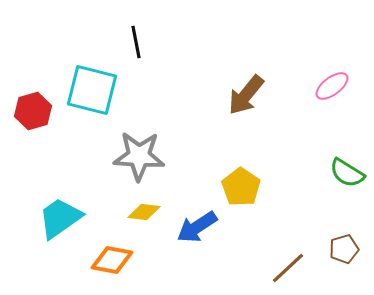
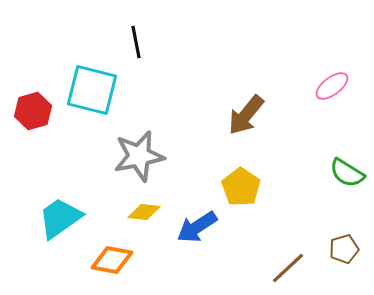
brown arrow: moved 20 px down
gray star: rotated 15 degrees counterclockwise
